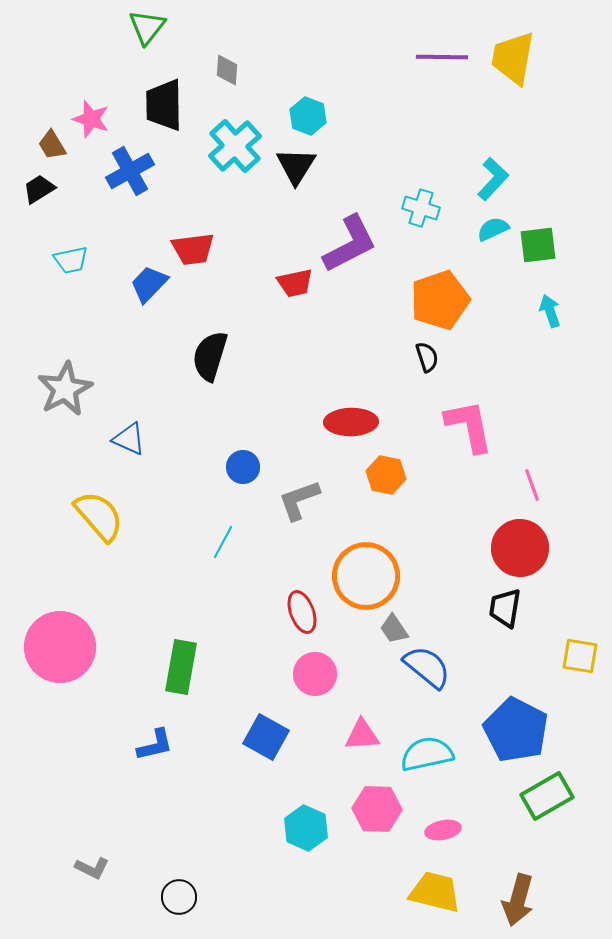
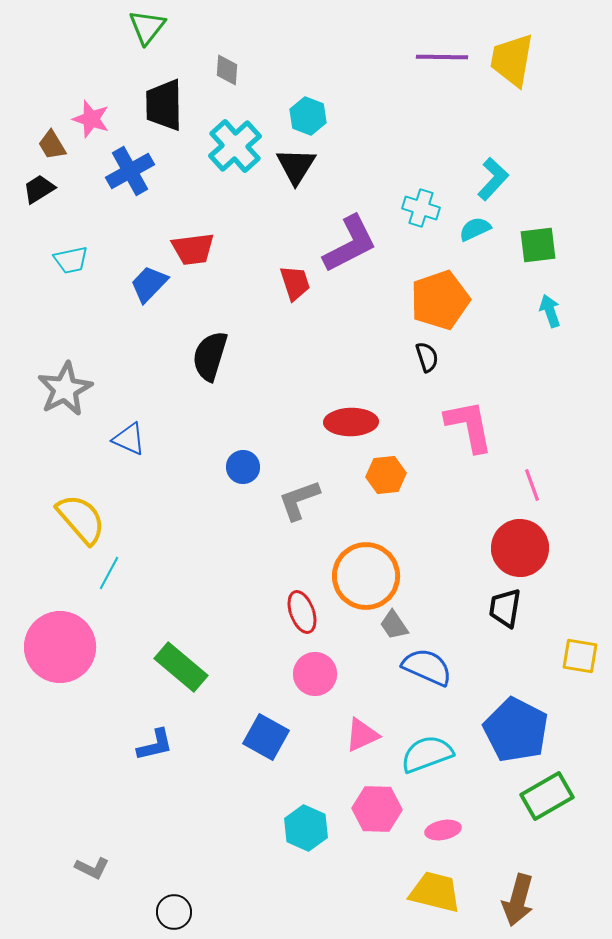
yellow trapezoid at (513, 58): moved 1 px left, 2 px down
cyan semicircle at (493, 229): moved 18 px left
red trapezoid at (295, 283): rotated 96 degrees counterclockwise
orange hexagon at (386, 475): rotated 18 degrees counterclockwise
yellow semicircle at (99, 516): moved 18 px left, 3 px down
cyan line at (223, 542): moved 114 px left, 31 px down
gray trapezoid at (394, 629): moved 4 px up
green rectangle at (181, 667): rotated 60 degrees counterclockwise
blue semicircle at (427, 667): rotated 15 degrees counterclockwise
pink triangle at (362, 735): rotated 21 degrees counterclockwise
cyan semicircle at (427, 754): rotated 8 degrees counterclockwise
black circle at (179, 897): moved 5 px left, 15 px down
